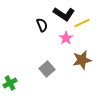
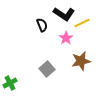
brown star: moved 1 px left, 1 px down
